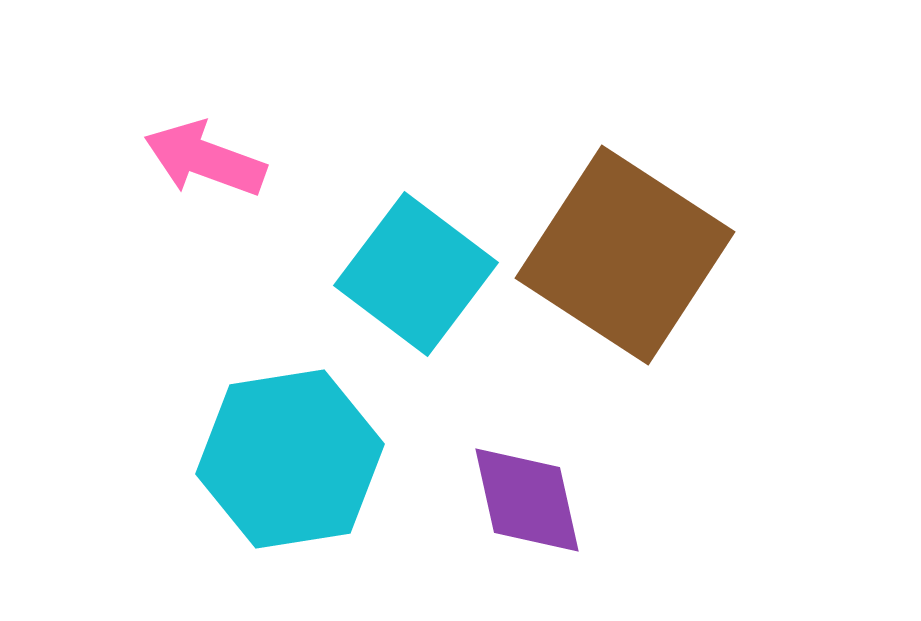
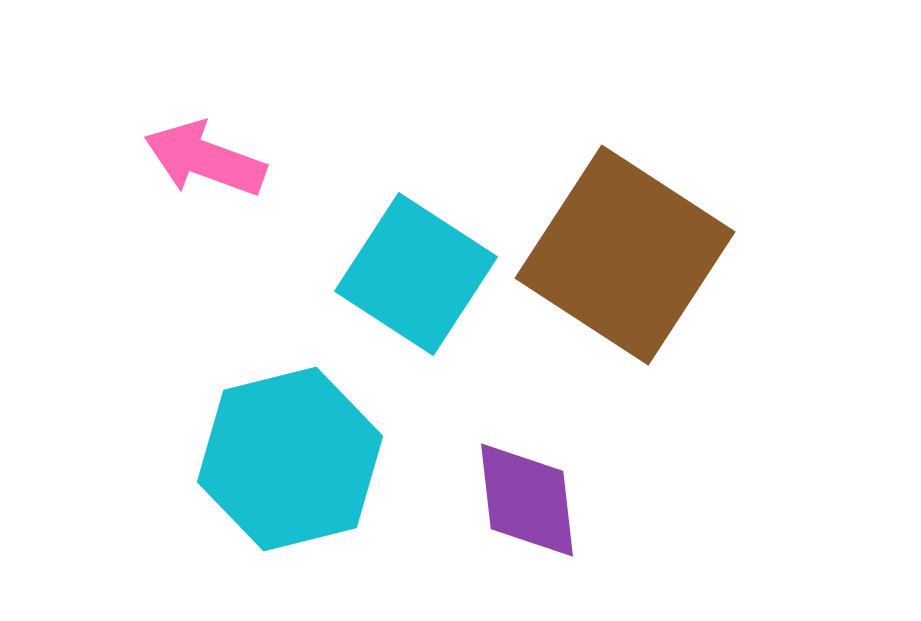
cyan square: rotated 4 degrees counterclockwise
cyan hexagon: rotated 5 degrees counterclockwise
purple diamond: rotated 6 degrees clockwise
